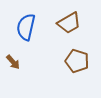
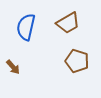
brown trapezoid: moved 1 px left
brown arrow: moved 5 px down
